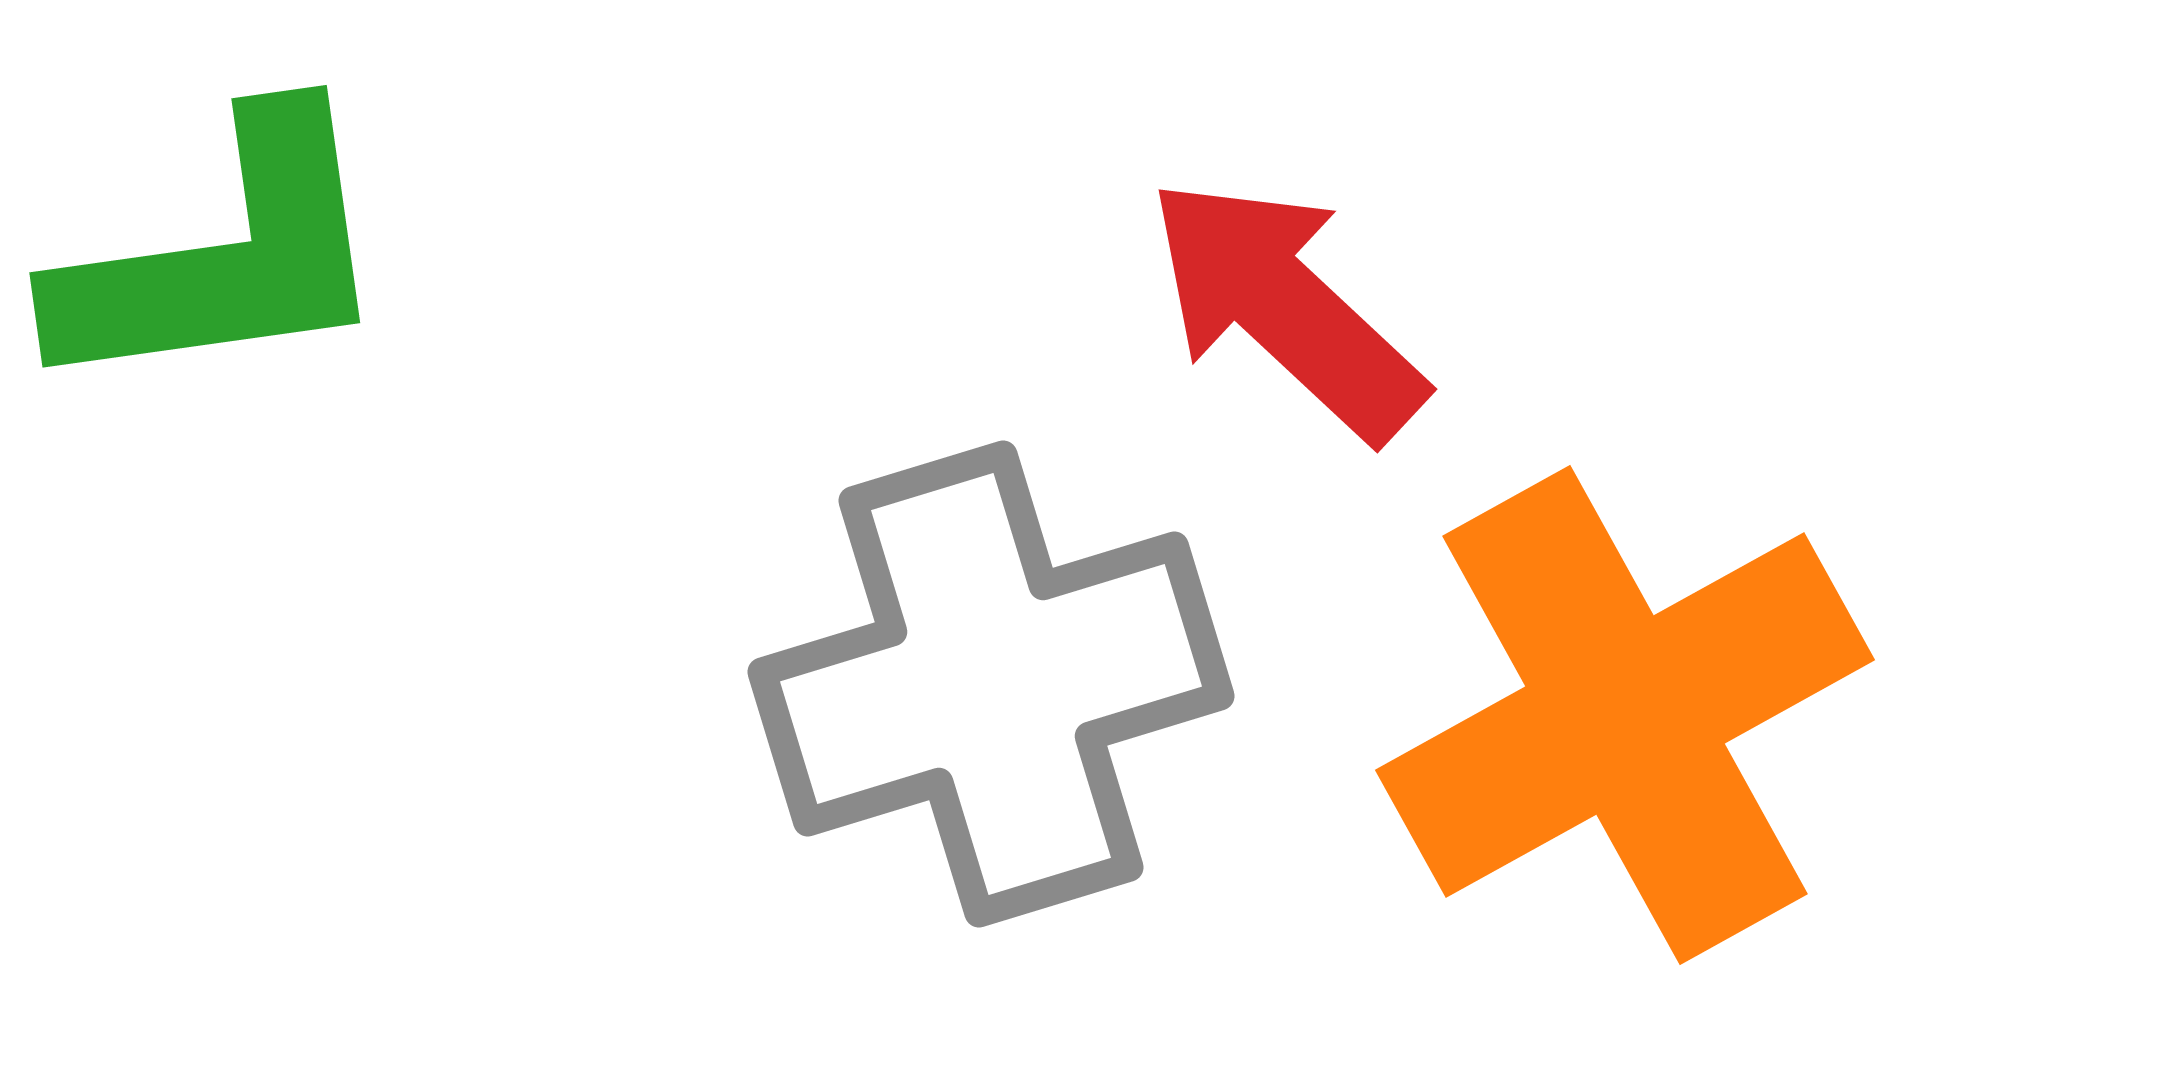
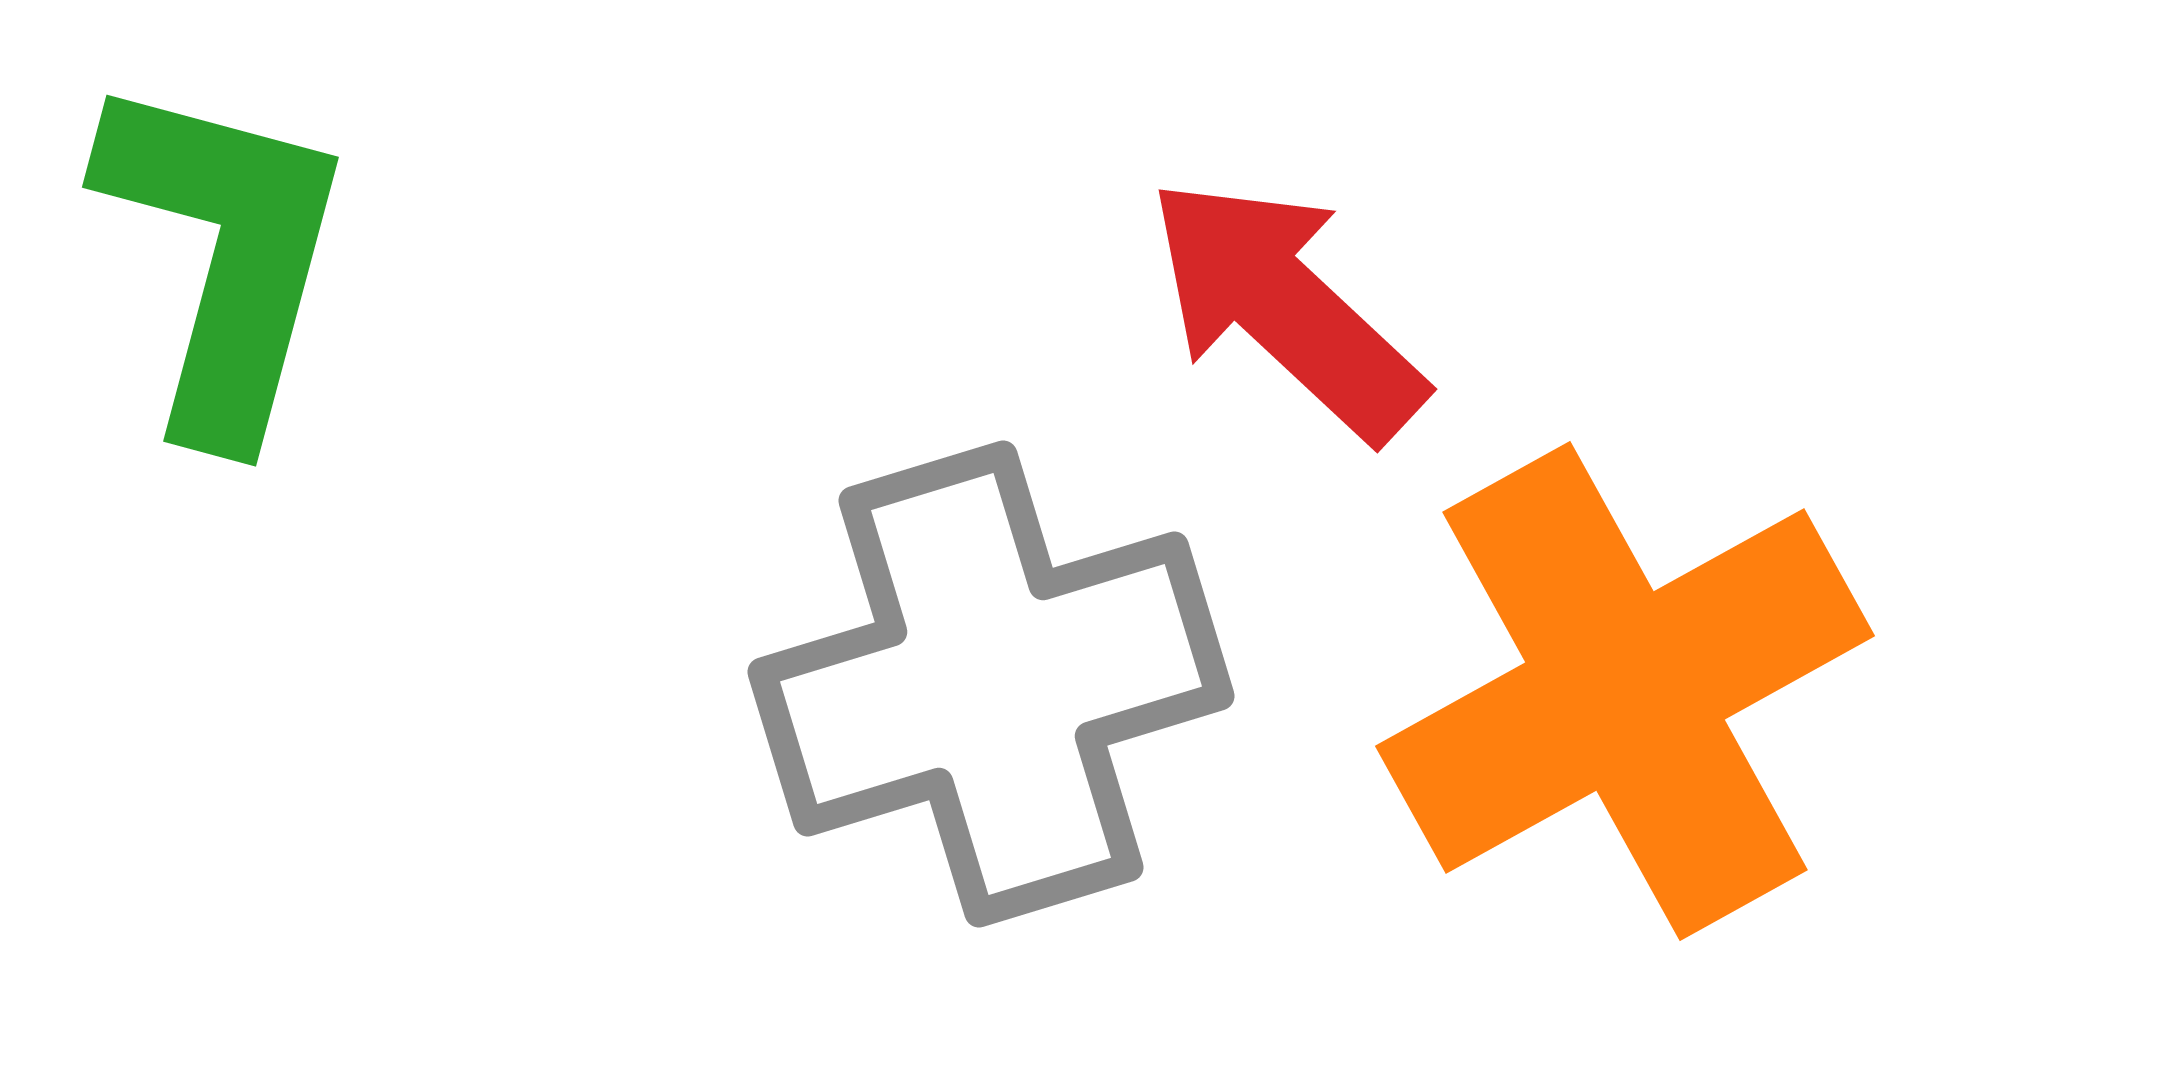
green L-shape: rotated 67 degrees counterclockwise
orange cross: moved 24 px up
